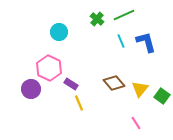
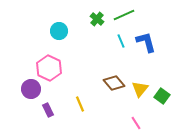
cyan circle: moved 1 px up
purple rectangle: moved 23 px left, 26 px down; rotated 32 degrees clockwise
yellow line: moved 1 px right, 1 px down
